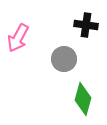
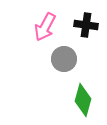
pink arrow: moved 27 px right, 11 px up
green diamond: moved 1 px down
